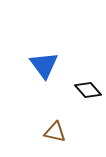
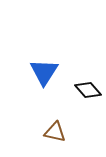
blue triangle: moved 7 px down; rotated 8 degrees clockwise
